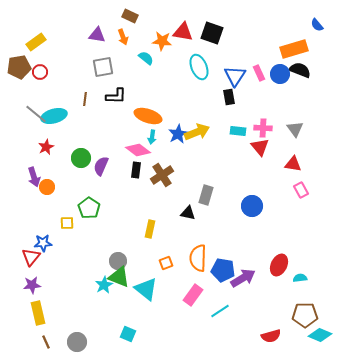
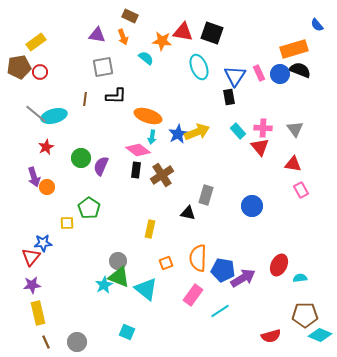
cyan rectangle at (238, 131): rotated 42 degrees clockwise
cyan square at (128, 334): moved 1 px left, 2 px up
